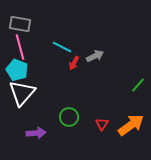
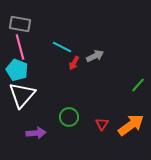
white triangle: moved 2 px down
